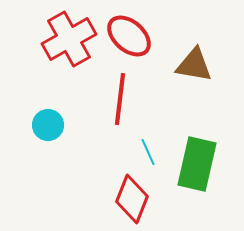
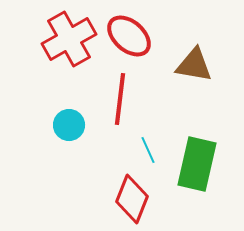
cyan circle: moved 21 px right
cyan line: moved 2 px up
